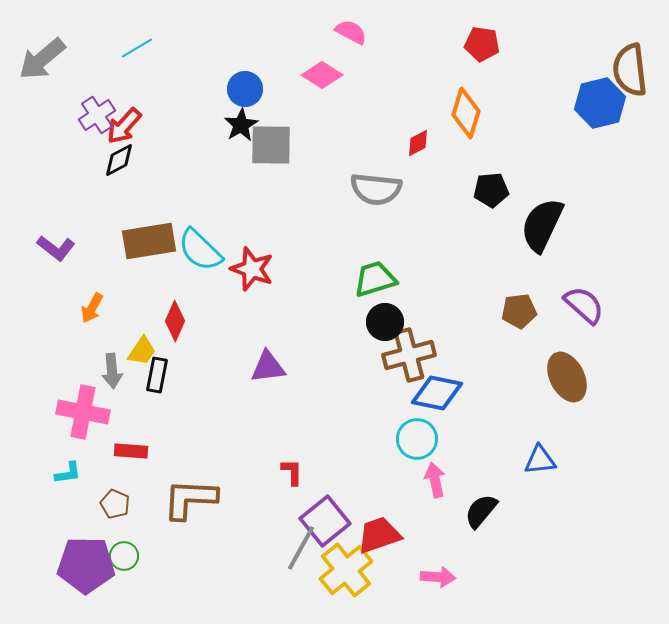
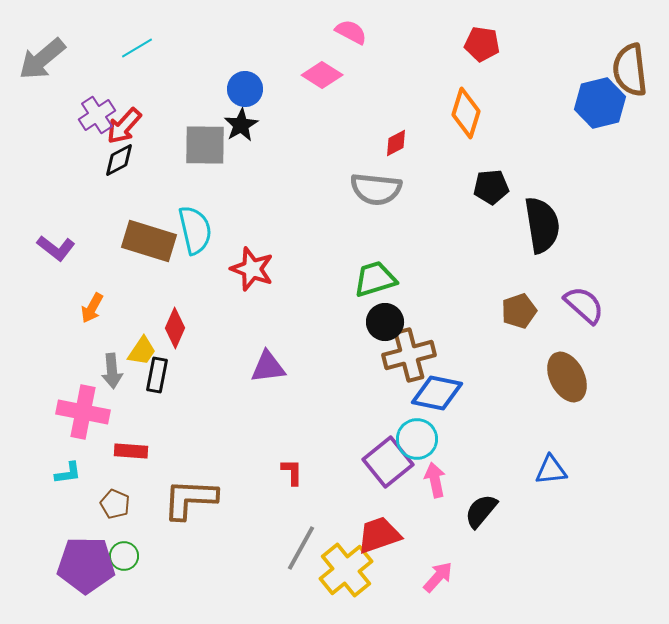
red diamond at (418, 143): moved 22 px left
gray square at (271, 145): moved 66 px left
black pentagon at (491, 190): moved 3 px up
black semicircle at (542, 225): rotated 146 degrees clockwise
brown rectangle at (149, 241): rotated 26 degrees clockwise
cyan semicircle at (200, 250): moved 5 px left, 20 px up; rotated 147 degrees counterclockwise
brown pentagon at (519, 311): rotated 12 degrees counterclockwise
red diamond at (175, 321): moved 7 px down
blue triangle at (540, 460): moved 11 px right, 10 px down
purple square at (325, 521): moved 63 px right, 59 px up
pink arrow at (438, 577): rotated 52 degrees counterclockwise
